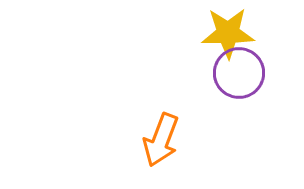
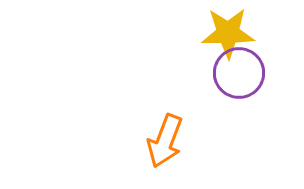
orange arrow: moved 4 px right, 1 px down
